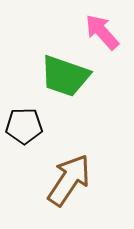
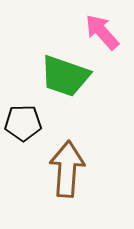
black pentagon: moved 1 px left, 3 px up
brown arrow: moved 2 px left, 11 px up; rotated 30 degrees counterclockwise
